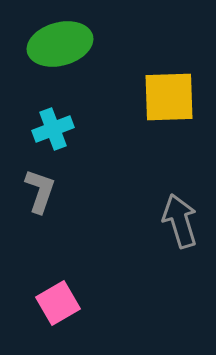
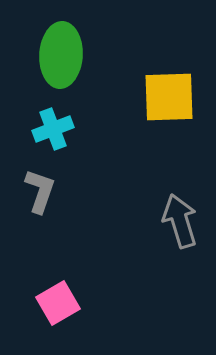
green ellipse: moved 1 px right, 11 px down; rotated 72 degrees counterclockwise
